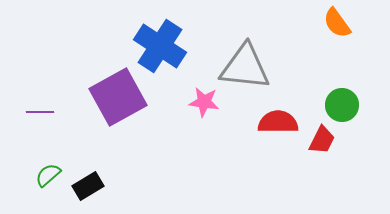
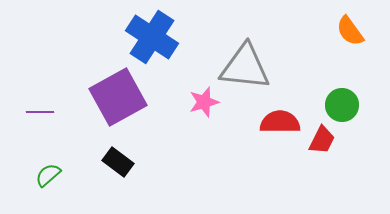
orange semicircle: moved 13 px right, 8 px down
blue cross: moved 8 px left, 9 px up
pink star: rotated 24 degrees counterclockwise
red semicircle: moved 2 px right
black rectangle: moved 30 px right, 24 px up; rotated 68 degrees clockwise
